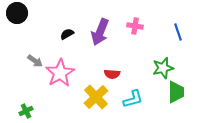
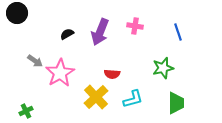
green trapezoid: moved 11 px down
